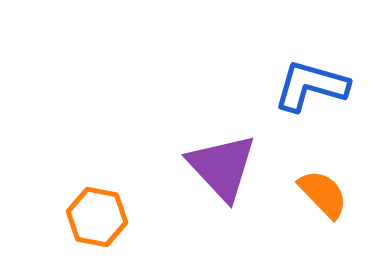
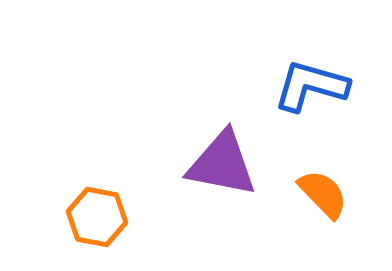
purple triangle: moved 3 px up; rotated 36 degrees counterclockwise
